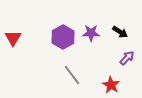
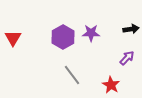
black arrow: moved 11 px right, 3 px up; rotated 42 degrees counterclockwise
